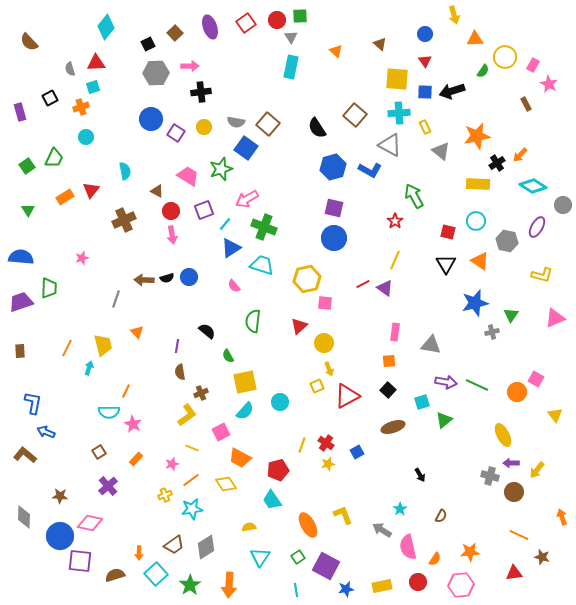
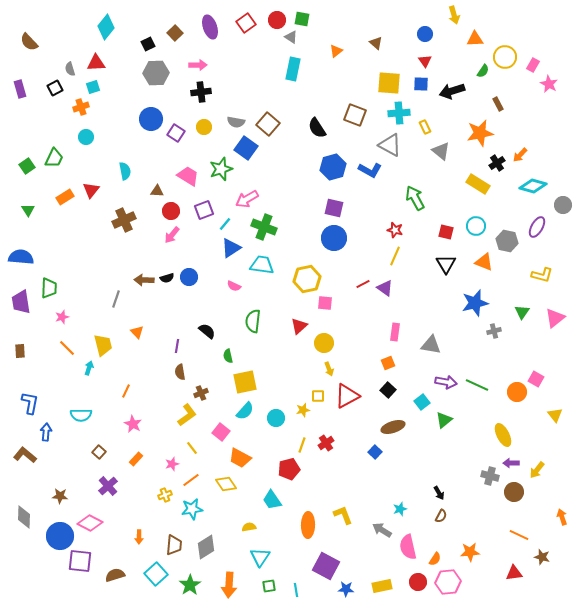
green square at (300, 16): moved 2 px right, 3 px down; rotated 14 degrees clockwise
gray triangle at (291, 37): rotated 24 degrees counterclockwise
brown triangle at (380, 44): moved 4 px left, 1 px up
orange triangle at (336, 51): rotated 40 degrees clockwise
pink arrow at (190, 66): moved 8 px right, 1 px up
cyan rectangle at (291, 67): moved 2 px right, 2 px down
yellow square at (397, 79): moved 8 px left, 4 px down
blue square at (425, 92): moved 4 px left, 8 px up
black square at (50, 98): moved 5 px right, 10 px up
brown rectangle at (526, 104): moved 28 px left
purple rectangle at (20, 112): moved 23 px up
brown square at (355, 115): rotated 20 degrees counterclockwise
orange star at (477, 136): moved 3 px right, 3 px up
yellow rectangle at (478, 184): rotated 30 degrees clockwise
cyan diamond at (533, 186): rotated 16 degrees counterclockwise
brown triangle at (157, 191): rotated 24 degrees counterclockwise
green arrow at (414, 196): moved 1 px right, 2 px down
red star at (395, 221): moved 9 px down; rotated 21 degrees counterclockwise
cyan circle at (476, 221): moved 5 px down
red square at (448, 232): moved 2 px left
pink arrow at (172, 235): rotated 48 degrees clockwise
pink star at (82, 258): moved 20 px left, 59 px down
yellow line at (395, 260): moved 4 px up
orange triangle at (480, 261): moved 4 px right, 1 px down; rotated 12 degrees counterclockwise
cyan trapezoid at (262, 265): rotated 10 degrees counterclockwise
pink semicircle at (234, 286): rotated 24 degrees counterclockwise
purple trapezoid at (21, 302): rotated 80 degrees counterclockwise
green triangle at (511, 315): moved 11 px right, 3 px up
pink triangle at (555, 318): rotated 15 degrees counterclockwise
gray cross at (492, 332): moved 2 px right, 1 px up
orange line at (67, 348): rotated 72 degrees counterclockwise
green semicircle at (228, 356): rotated 16 degrees clockwise
orange square at (389, 361): moved 1 px left, 2 px down; rotated 16 degrees counterclockwise
yellow square at (317, 386): moved 1 px right, 10 px down; rotated 24 degrees clockwise
cyan circle at (280, 402): moved 4 px left, 16 px down
cyan square at (422, 402): rotated 21 degrees counterclockwise
blue L-shape at (33, 403): moved 3 px left
cyan semicircle at (109, 412): moved 28 px left, 3 px down
blue arrow at (46, 432): rotated 72 degrees clockwise
pink square at (221, 432): rotated 24 degrees counterclockwise
red cross at (326, 443): rotated 21 degrees clockwise
yellow line at (192, 448): rotated 32 degrees clockwise
brown square at (99, 452): rotated 16 degrees counterclockwise
blue square at (357, 452): moved 18 px right; rotated 16 degrees counterclockwise
yellow star at (328, 464): moved 25 px left, 54 px up
red pentagon at (278, 470): moved 11 px right, 1 px up
black arrow at (420, 475): moved 19 px right, 18 px down
cyan star at (400, 509): rotated 16 degrees clockwise
pink diamond at (90, 523): rotated 15 degrees clockwise
orange ellipse at (308, 525): rotated 30 degrees clockwise
brown trapezoid at (174, 545): rotated 50 degrees counterclockwise
orange arrow at (139, 553): moved 16 px up
green square at (298, 557): moved 29 px left, 29 px down; rotated 24 degrees clockwise
pink hexagon at (461, 585): moved 13 px left, 3 px up
blue star at (346, 589): rotated 14 degrees clockwise
